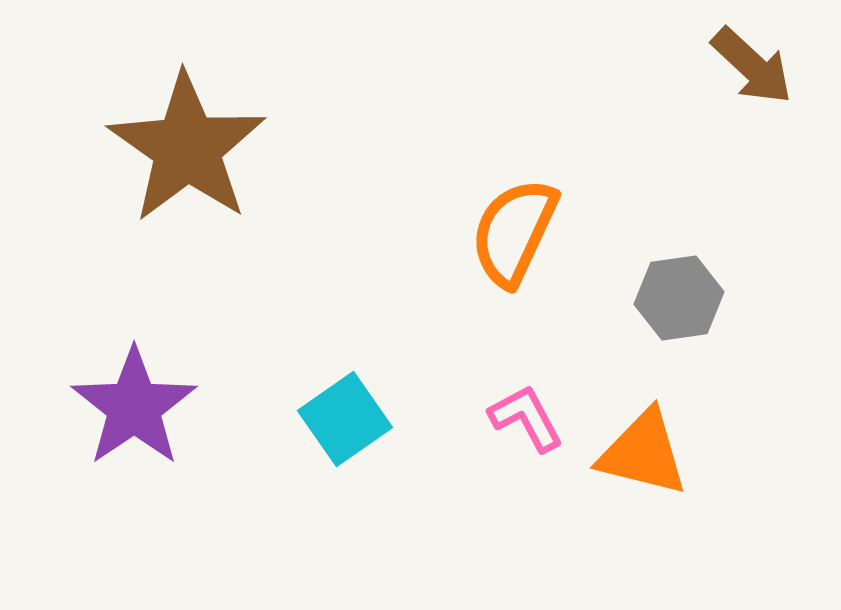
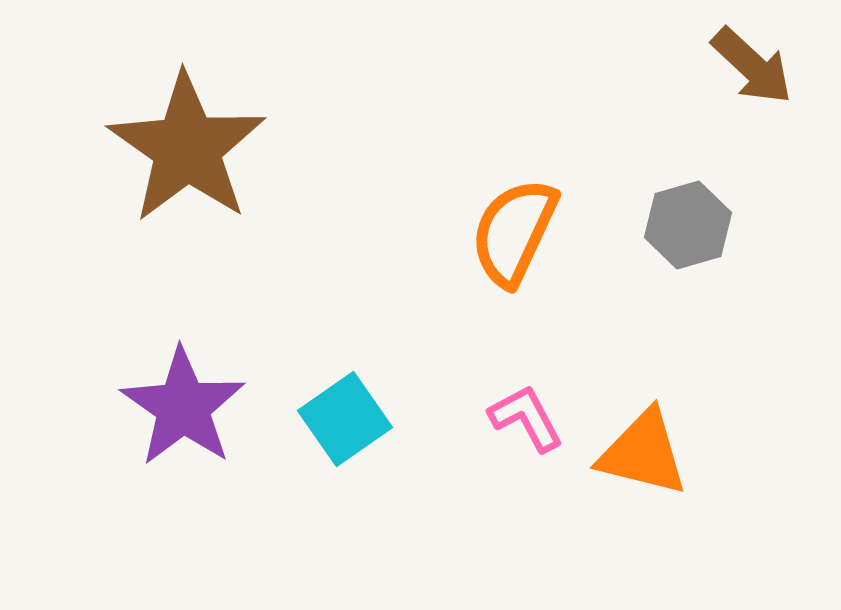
gray hexagon: moved 9 px right, 73 px up; rotated 8 degrees counterclockwise
purple star: moved 49 px right; rotated 3 degrees counterclockwise
